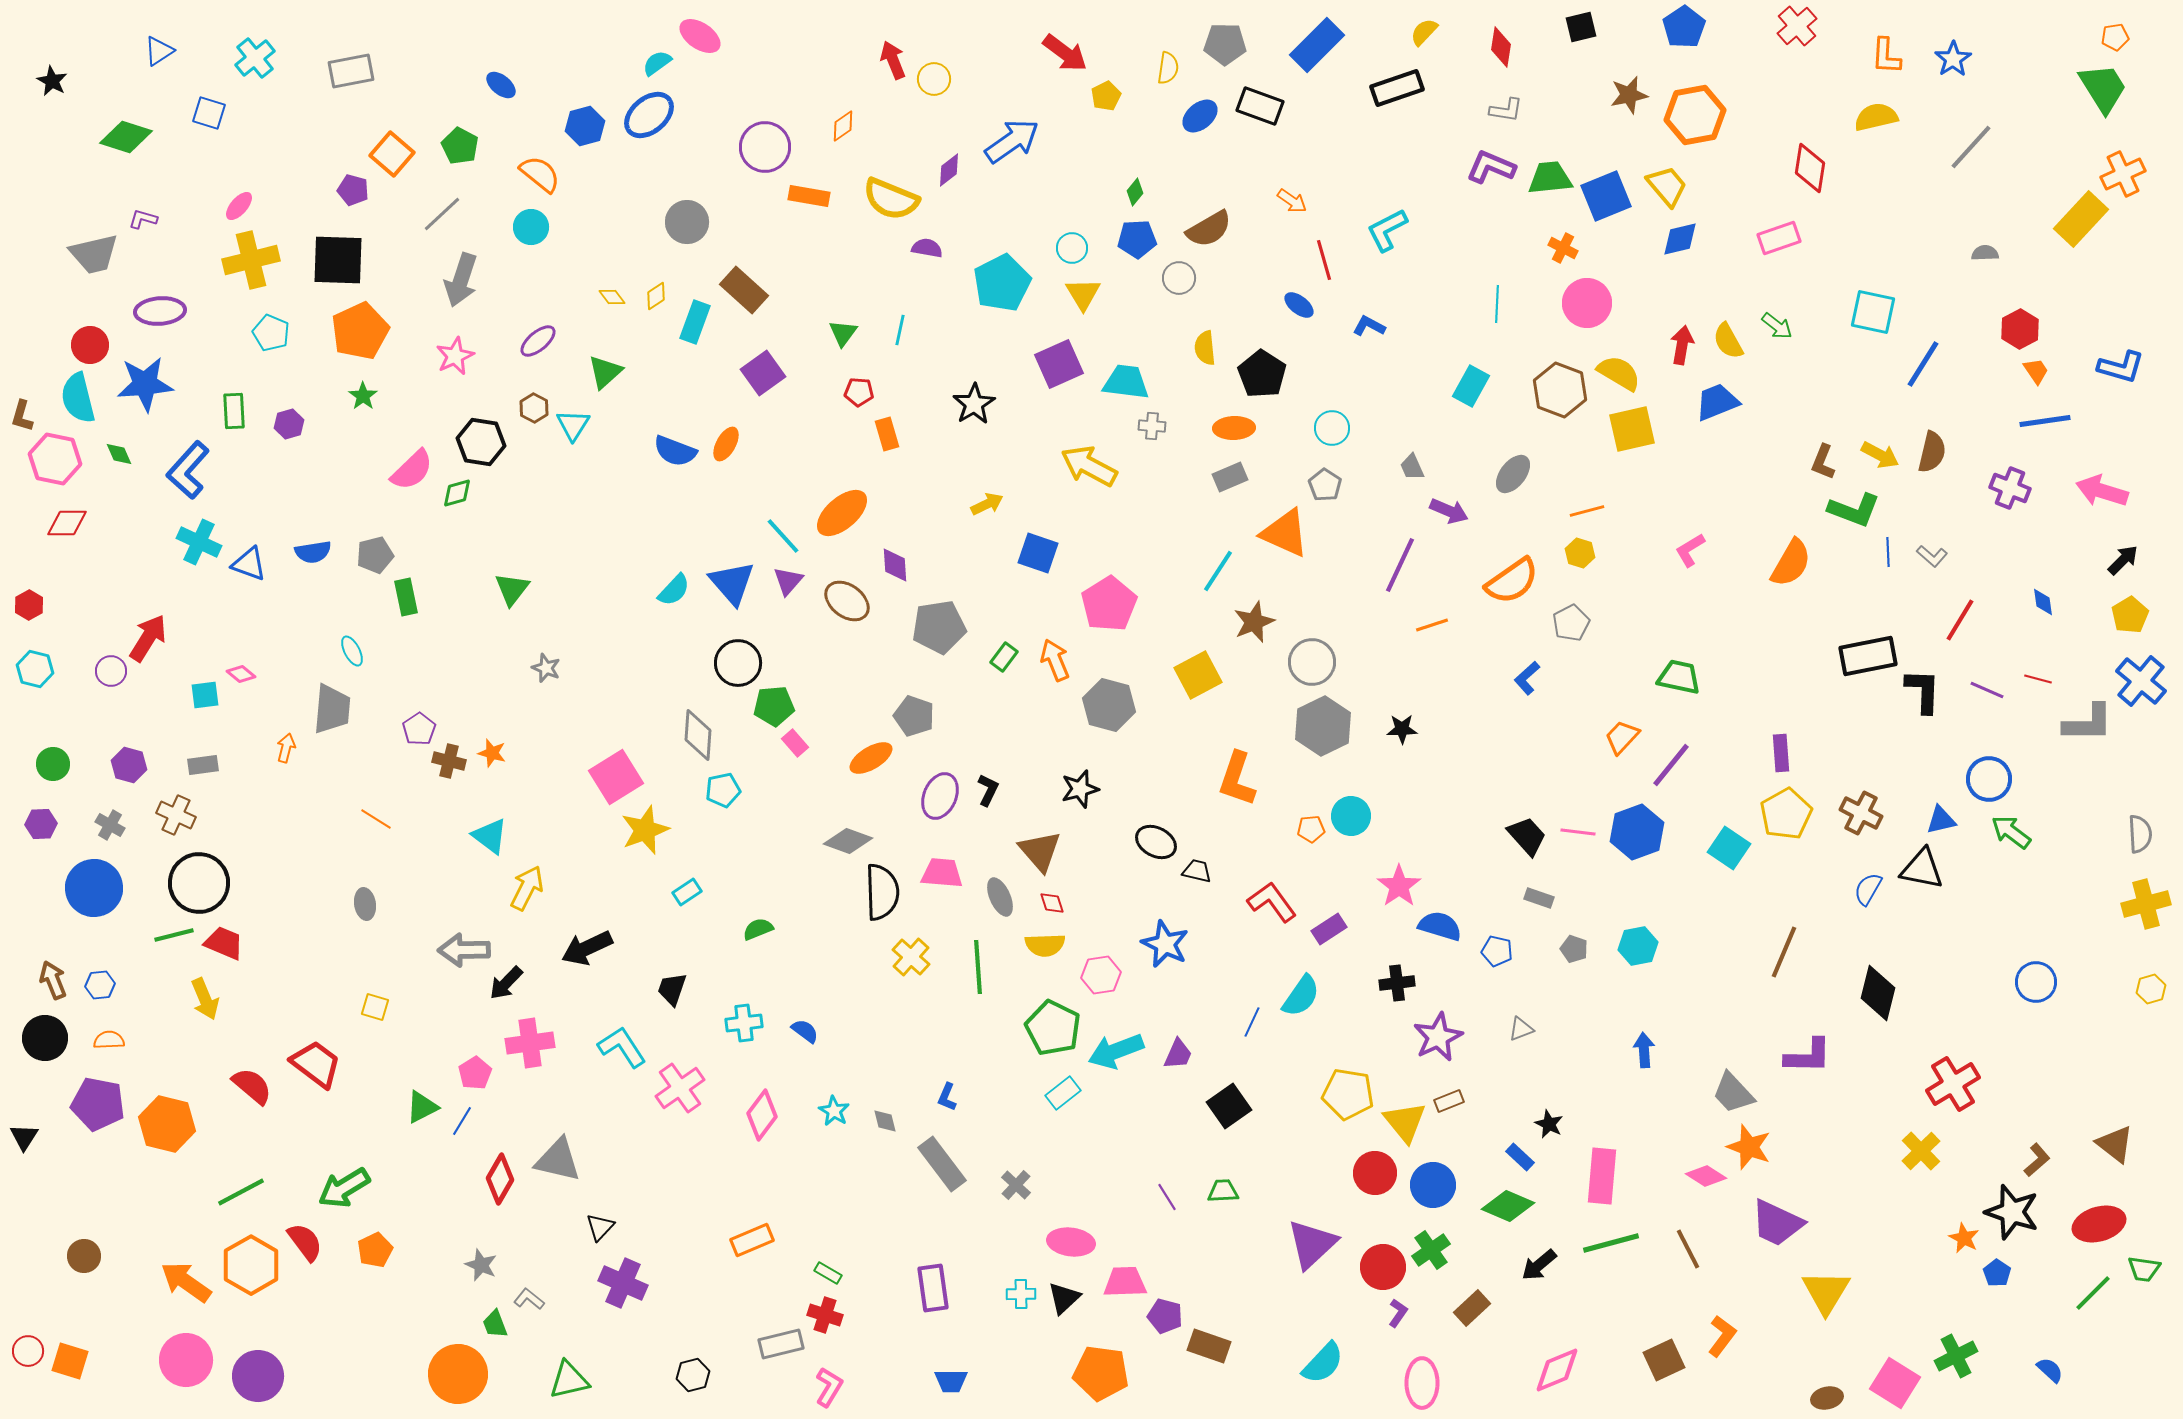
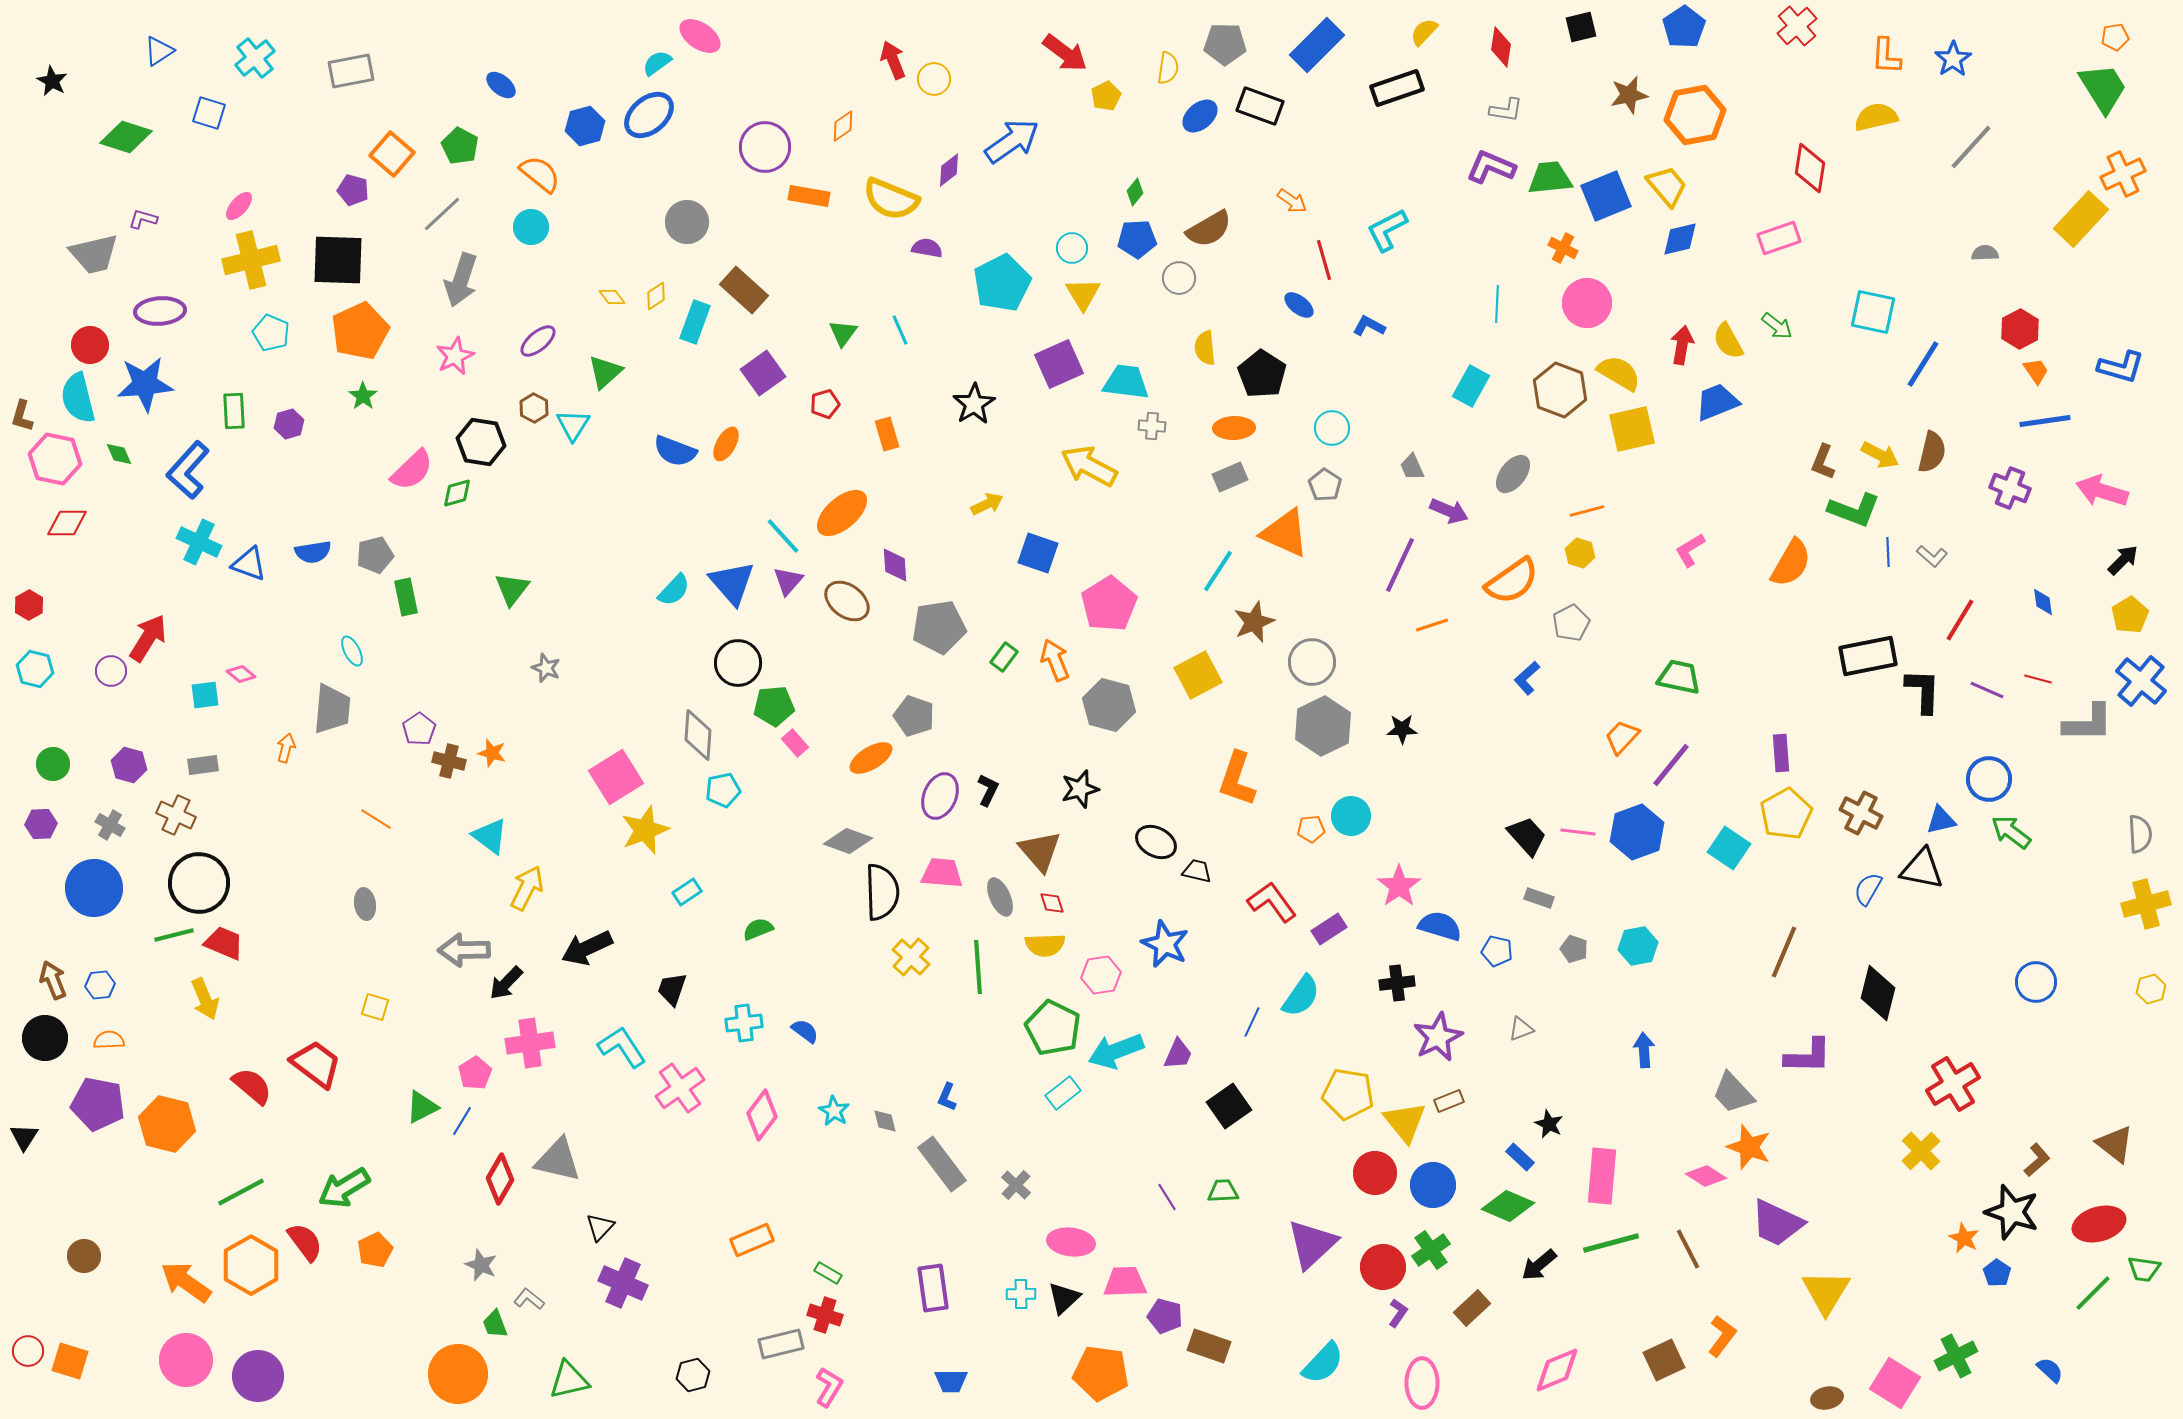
cyan line at (900, 330): rotated 36 degrees counterclockwise
red pentagon at (859, 392): moved 34 px left, 12 px down; rotated 20 degrees counterclockwise
